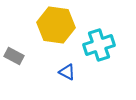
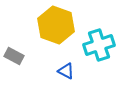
yellow hexagon: rotated 12 degrees clockwise
blue triangle: moved 1 px left, 1 px up
